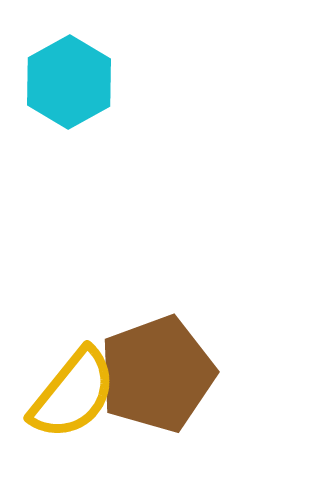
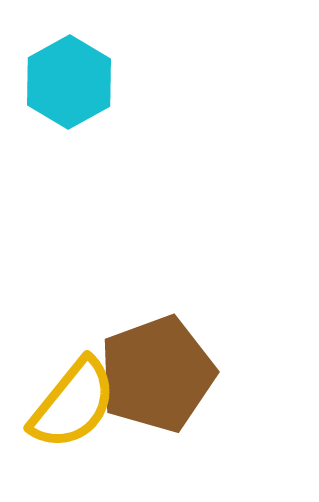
yellow semicircle: moved 10 px down
